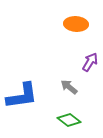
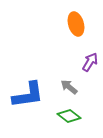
orange ellipse: rotated 70 degrees clockwise
blue L-shape: moved 6 px right, 1 px up
green diamond: moved 4 px up
